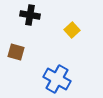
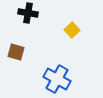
black cross: moved 2 px left, 2 px up
